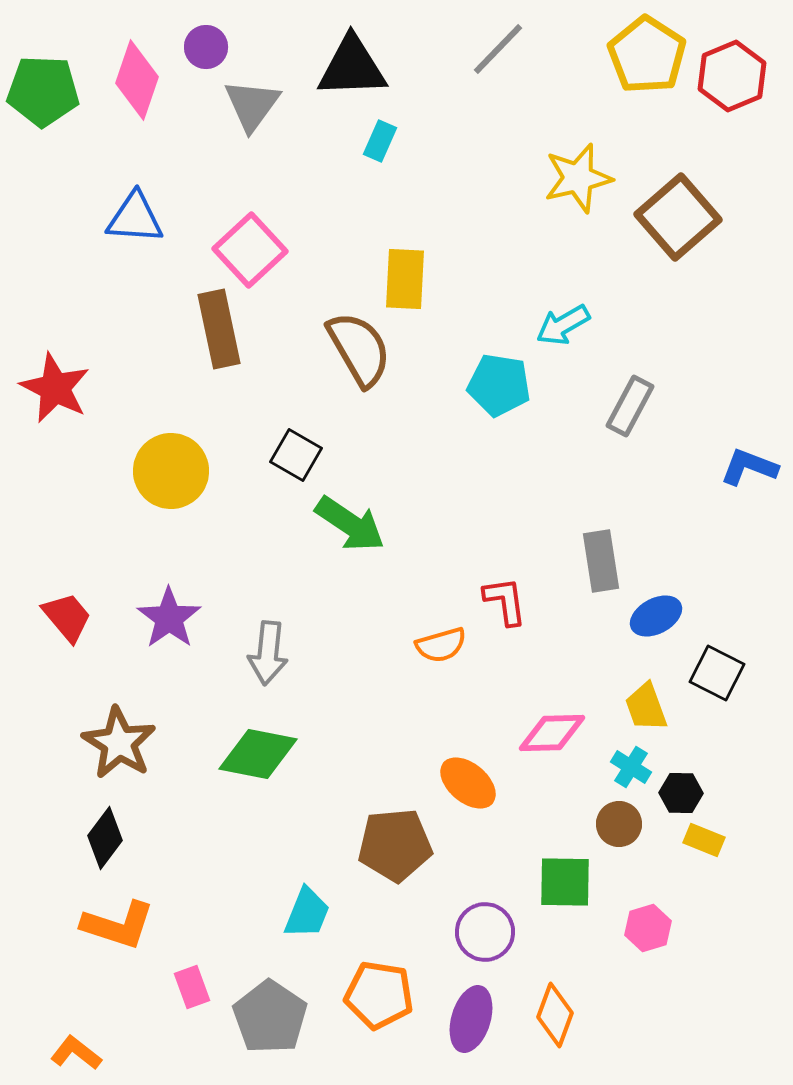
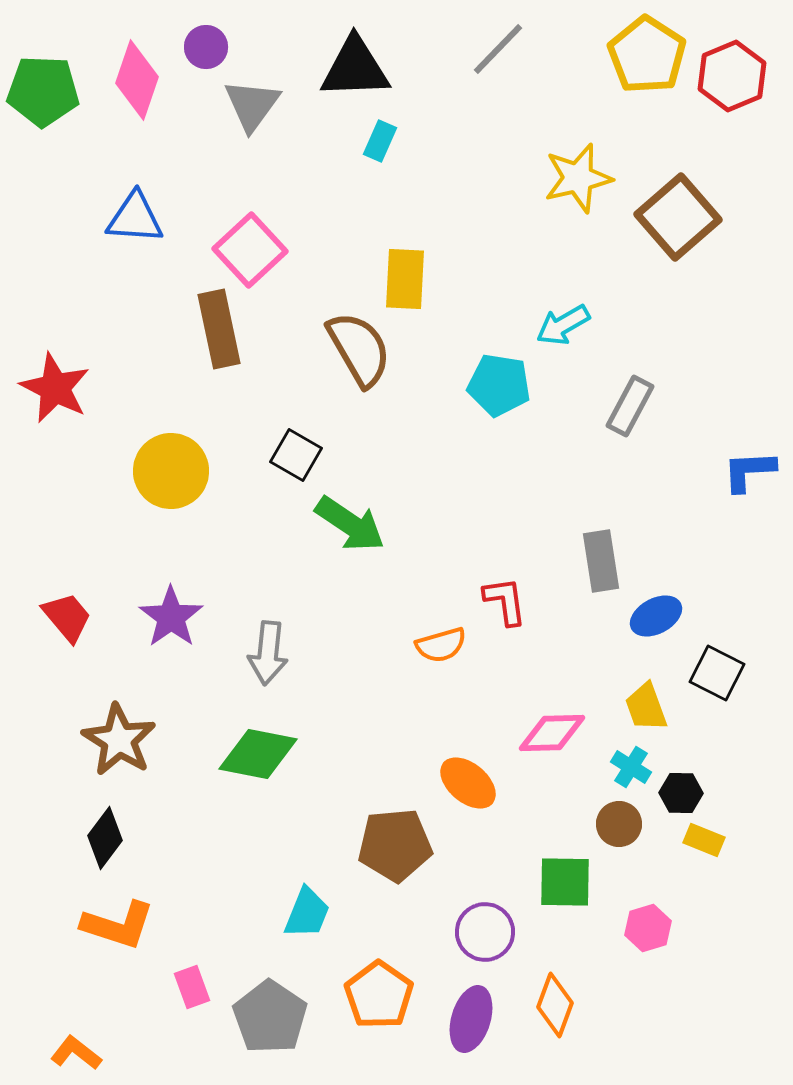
black triangle at (352, 67): moved 3 px right, 1 px down
blue L-shape at (749, 467): moved 4 px down; rotated 24 degrees counterclockwise
purple star at (169, 618): moved 2 px right, 1 px up
brown star at (119, 743): moved 3 px up
orange pentagon at (379, 995): rotated 26 degrees clockwise
orange diamond at (555, 1015): moved 10 px up
